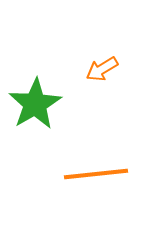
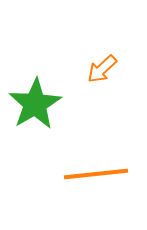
orange arrow: rotated 12 degrees counterclockwise
